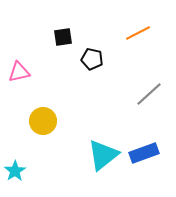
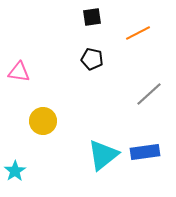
black square: moved 29 px right, 20 px up
pink triangle: rotated 20 degrees clockwise
blue rectangle: moved 1 px right, 1 px up; rotated 12 degrees clockwise
